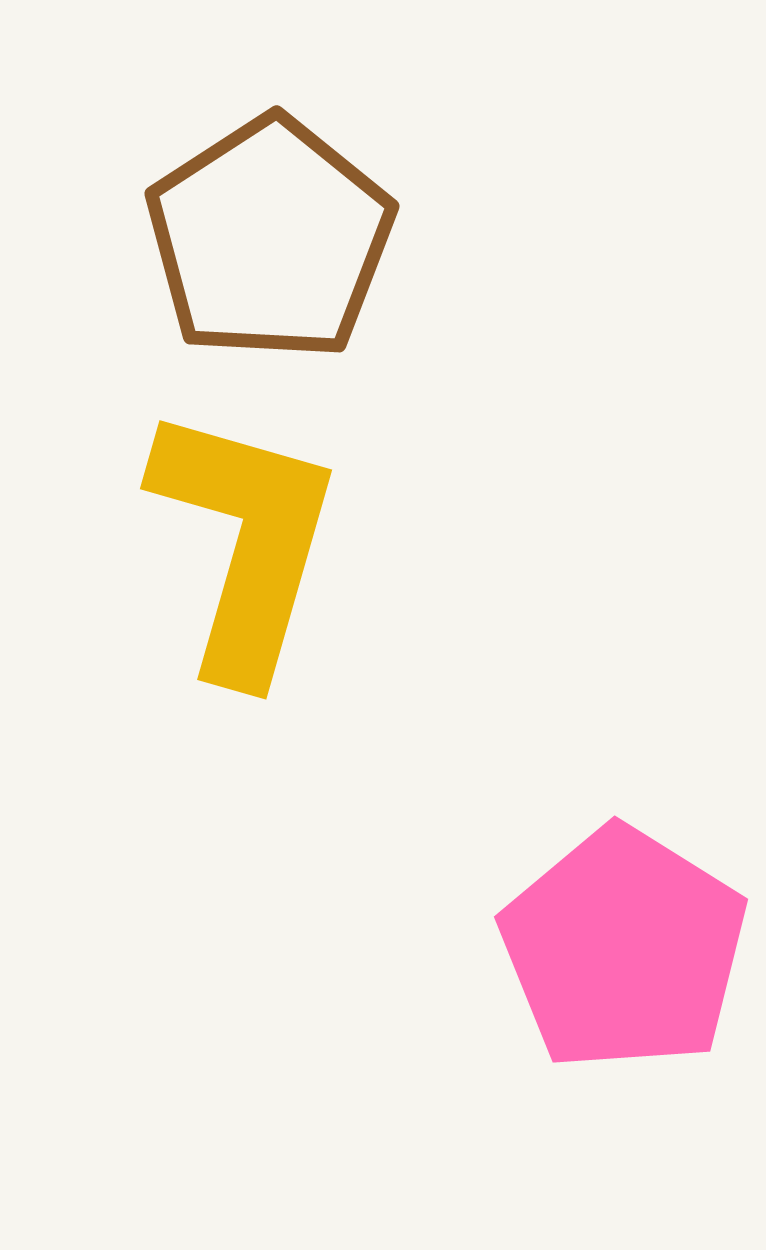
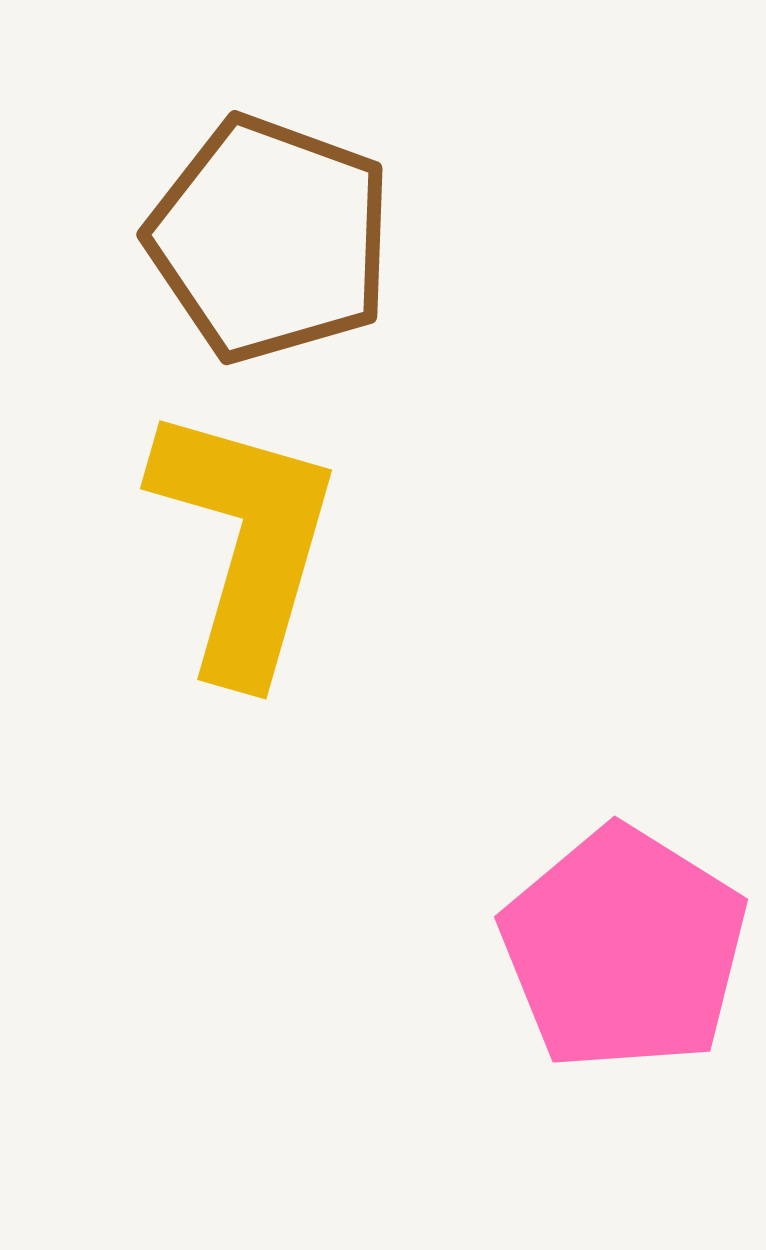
brown pentagon: rotated 19 degrees counterclockwise
